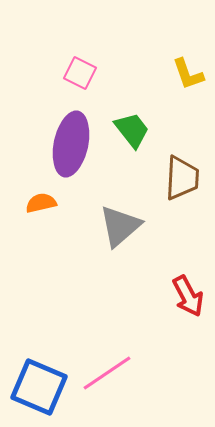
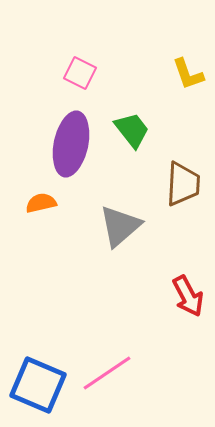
brown trapezoid: moved 1 px right, 6 px down
blue square: moved 1 px left, 2 px up
